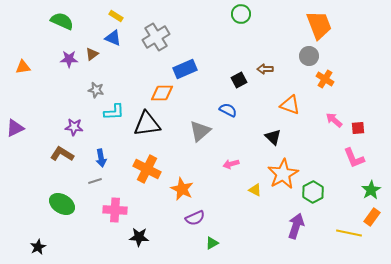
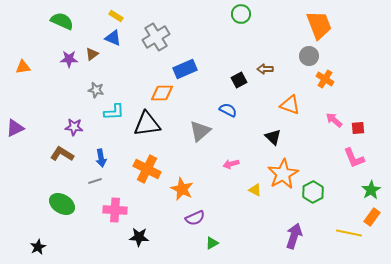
purple arrow at (296, 226): moved 2 px left, 10 px down
